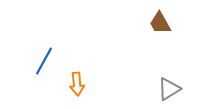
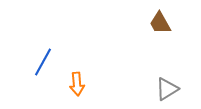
blue line: moved 1 px left, 1 px down
gray triangle: moved 2 px left
